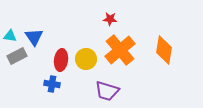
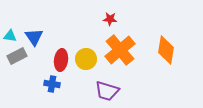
orange diamond: moved 2 px right
